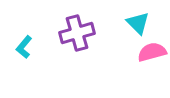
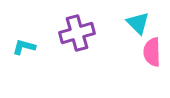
cyan L-shape: rotated 65 degrees clockwise
pink semicircle: rotated 76 degrees counterclockwise
